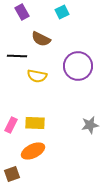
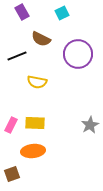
cyan square: moved 1 px down
black line: rotated 24 degrees counterclockwise
purple circle: moved 12 px up
yellow semicircle: moved 6 px down
gray star: rotated 18 degrees counterclockwise
orange ellipse: rotated 20 degrees clockwise
